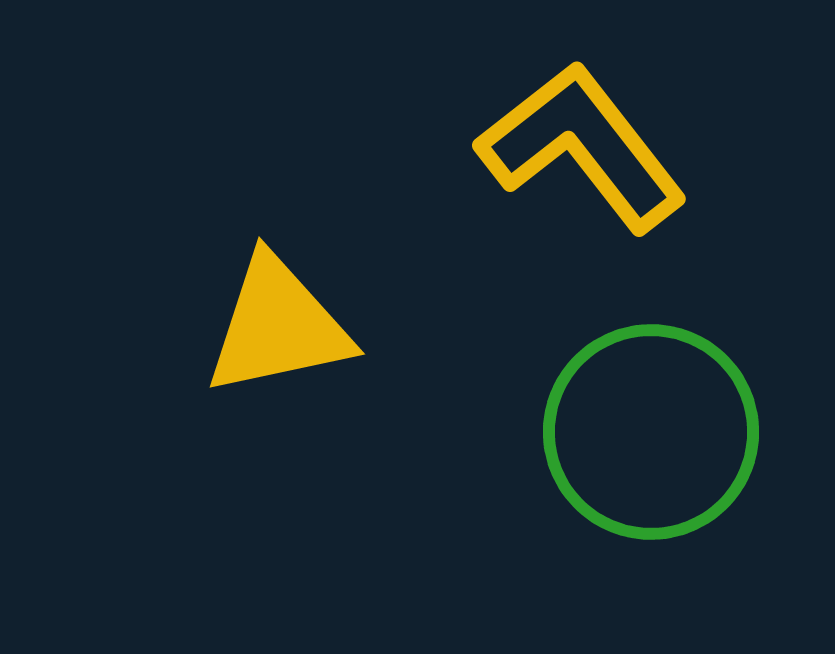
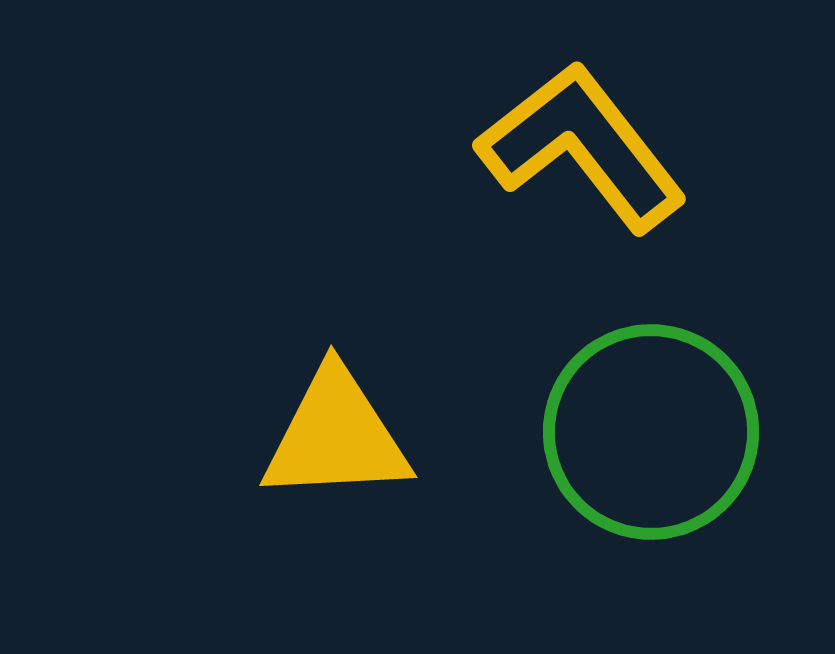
yellow triangle: moved 58 px right, 110 px down; rotated 9 degrees clockwise
